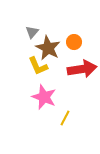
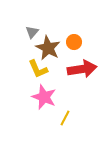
yellow L-shape: moved 3 px down
